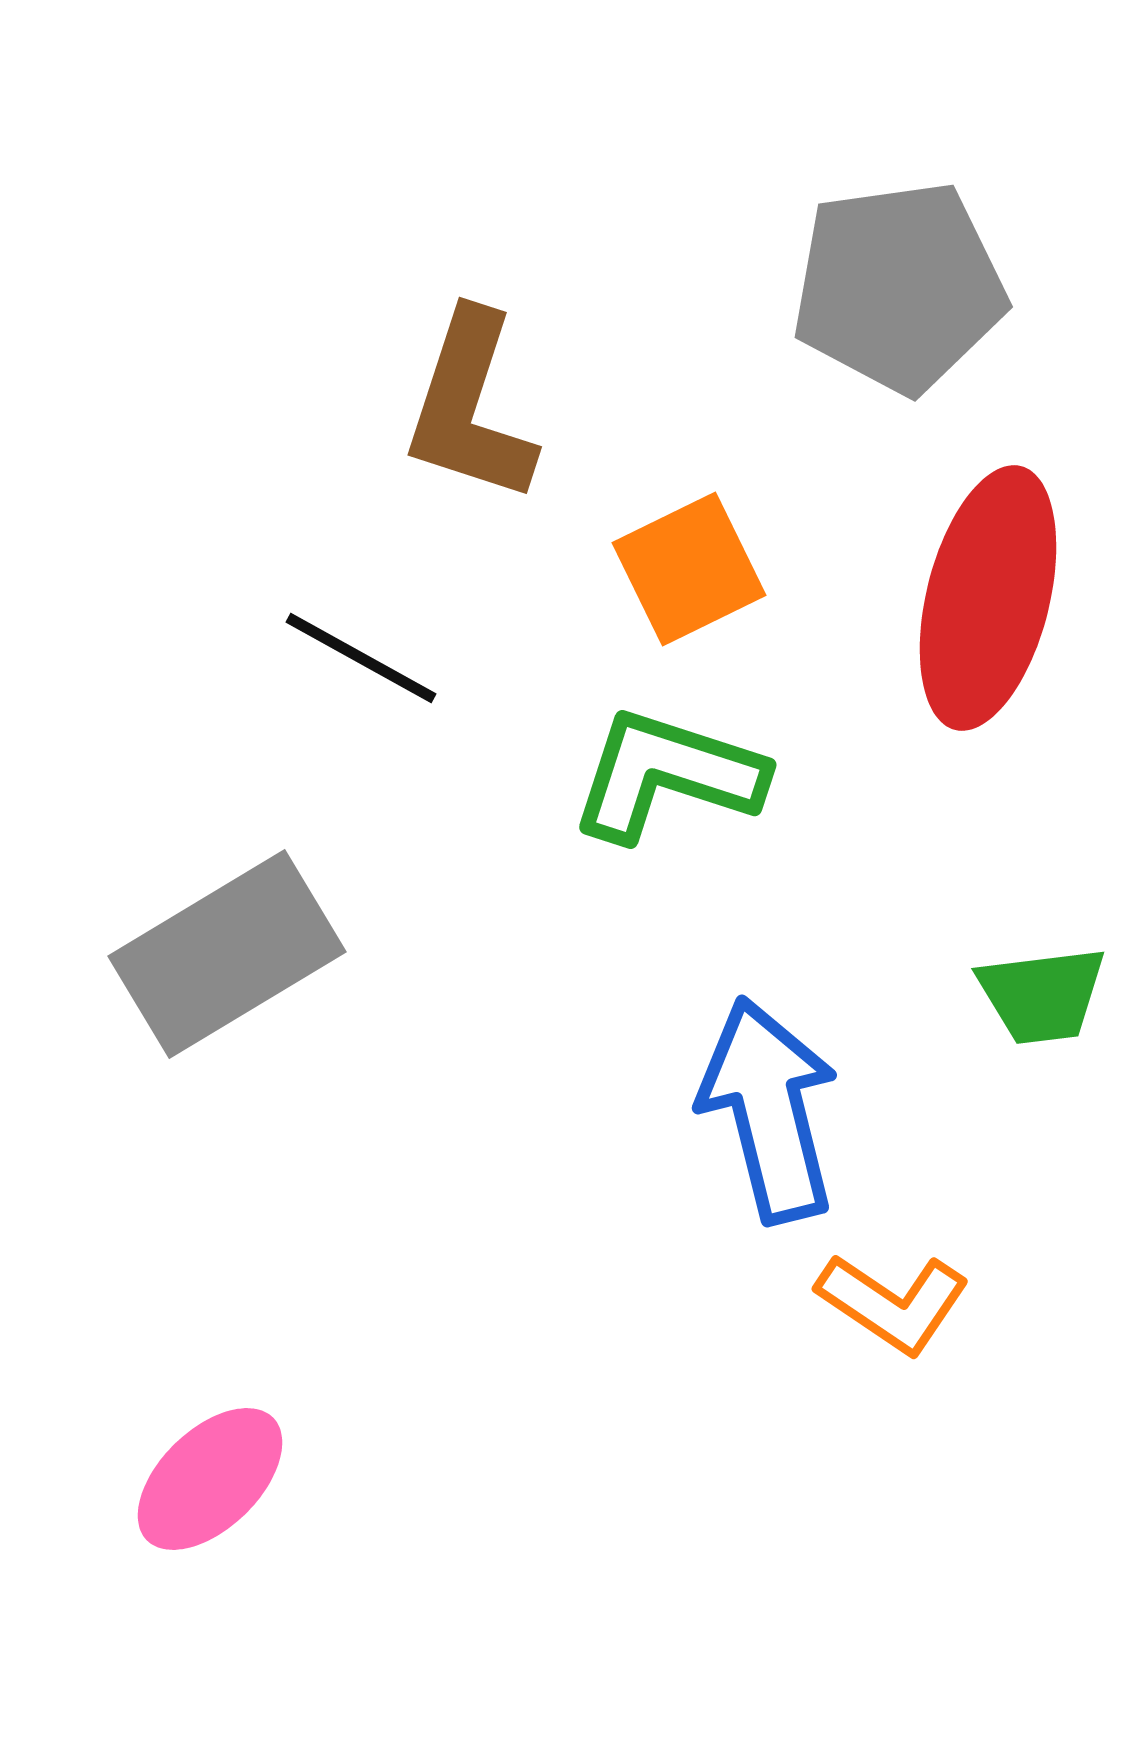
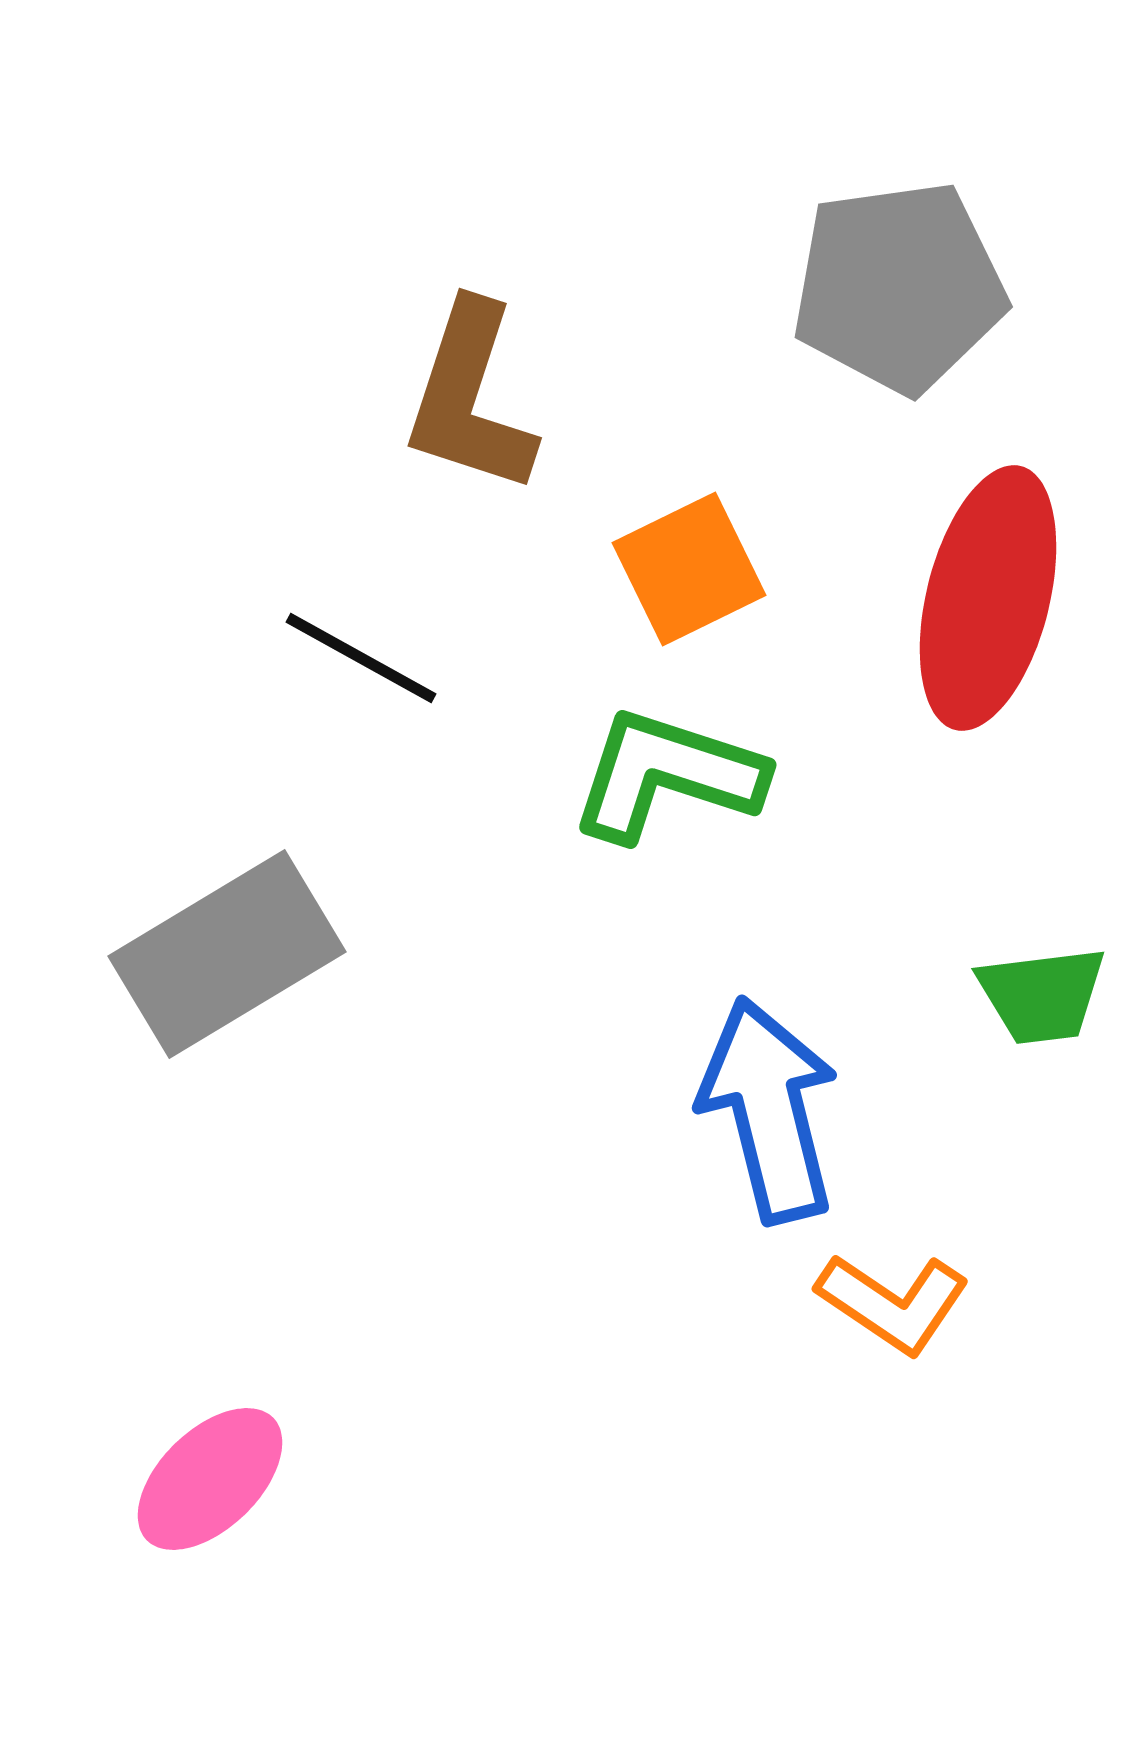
brown L-shape: moved 9 px up
